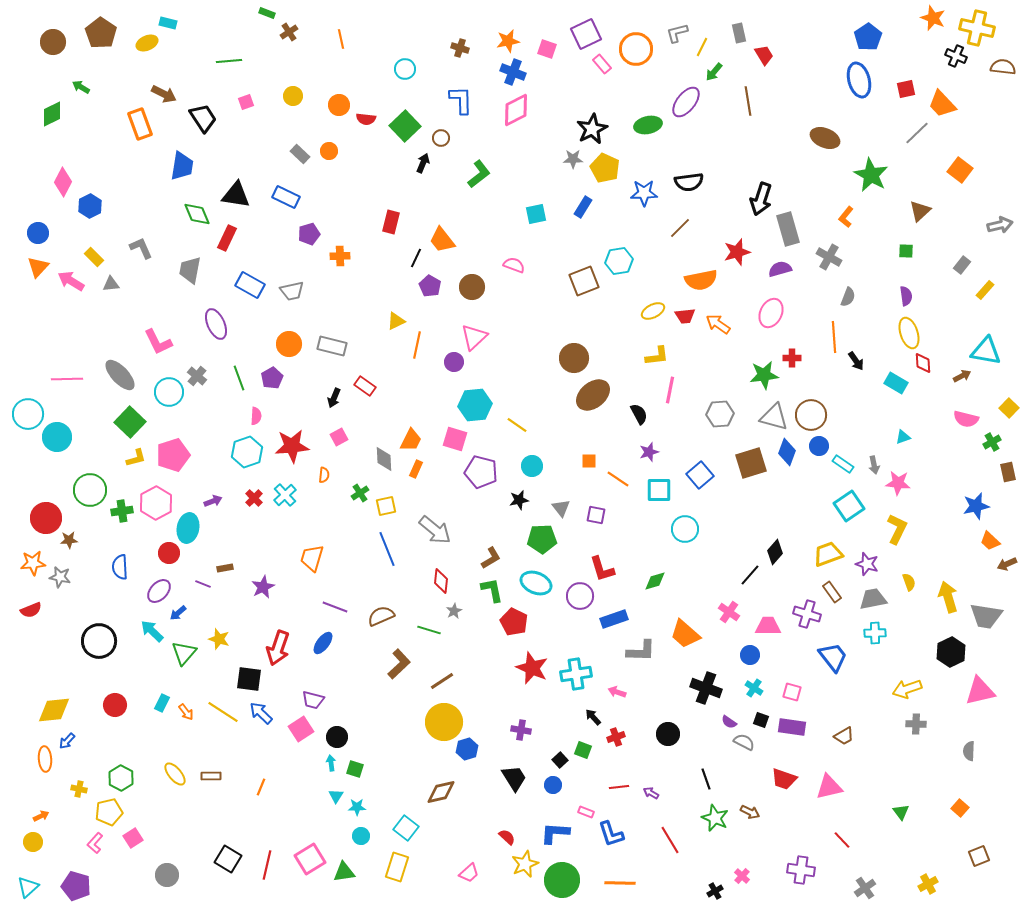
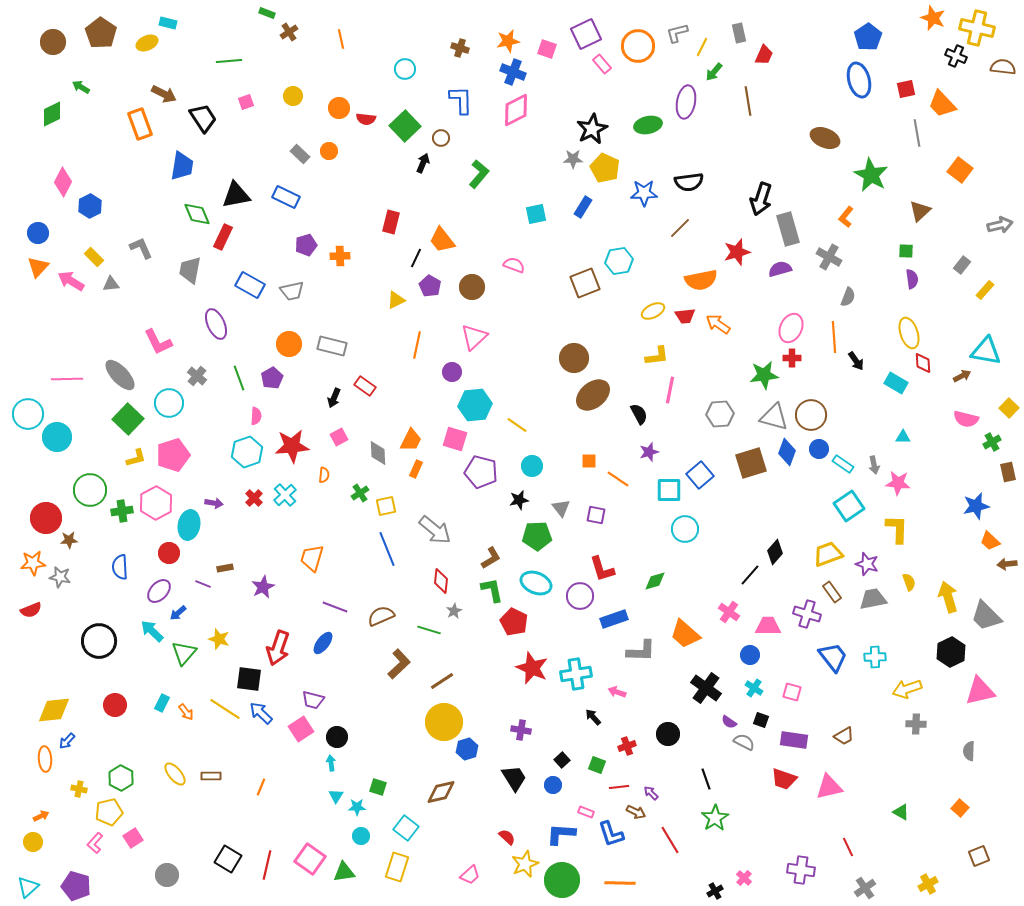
orange circle at (636, 49): moved 2 px right, 3 px up
red trapezoid at (764, 55): rotated 55 degrees clockwise
purple ellipse at (686, 102): rotated 28 degrees counterclockwise
orange circle at (339, 105): moved 3 px down
gray line at (917, 133): rotated 56 degrees counterclockwise
green L-shape at (479, 174): rotated 12 degrees counterclockwise
black triangle at (236, 195): rotated 20 degrees counterclockwise
purple pentagon at (309, 234): moved 3 px left, 11 px down
red rectangle at (227, 238): moved 4 px left, 1 px up
brown square at (584, 281): moved 1 px right, 2 px down
purple semicircle at (906, 296): moved 6 px right, 17 px up
pink ellipse at (771, 313): moved 20 px right, 15 px down
yellow triangle at (396, 321): moved 21 px up
purple circle at (454, 362): moved 2 px left, 10 px down
cyan circle at (169, 392): moved 11 px down
green square at (130, 422): moved 2 px left, 3 px up
cyan triangle at (903, 437): rotated 21 degrees clockwise
blue circle at (819, 446): moved 3 px down
gray diamond at (384, 459): moved 6 px left, 6 px up
cyan square at (659, 490): moved 10 px right
purple arrow at (213, 501): moved 1 px right, 2 px down; rotated 30 degrees clockwise
cyan ellipse at (188, 528): moved 1 px right, 3 px up
yellow L-shape at (897, 529): rotated 24 degrees counterclockwise
green pentagon at (542, 539): moved 5 px left, 3 px up
brown arrow at (1007, 564): rotated 18 degrees clockwise
gray trapezoid at (986, 616): rotated 36 degrees clockwise
cyan cross at (875, 633): moved 24 px down
black cross at (706, 688): rotated 16 degrees clockwise
yellow line at (223, 712): moved 2 px right, 3 px up
purple rectangle at (792, 727): moved 2 px right, 13 px down
red cross at (616, 737): moved 11 px right, 9 px down
green square at (583, 750): moved 14 px right, 15 px down
black square at (560, 760): moved 2 px right
green square at (355, 769): moved 23 px right, 18 px down
purple arrow at (651, 793): rotated 14 degrees clockwise
brown arrow at (750, 812): moved 114 px left
green triangle at (901, 812): rotated 24 degrees counterclockwise
green star at (715, 818): rotated 16 degrees clockwise
blue L-shape at (555, 833): moved 6 px right, 1 px down
red line at (842, 840): moved 6 px right, 7 px down; rotated 18 degrees clockwise
pink square at (310, 859): rotated 24 degrees counterclockwise
pink trapezoid at (469, 873): moved 1 px right, 2 px down
pink cross at (742, 876): moved 2 px right, 2 px down
